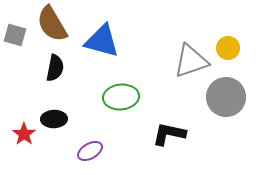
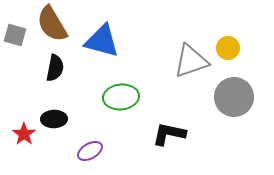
gray circle: moved 8 px right
